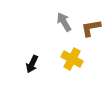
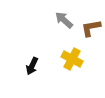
gray arrow: moved 2 px up; rotated 18 degrees counterclockwise
black arrow: moved 2 px down
